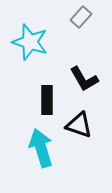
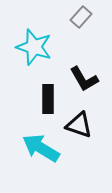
cyan star: moved 4 px right, 5 px down
black rectangle: moved 1 px right, 1 px up
cyan arrow: rotated 42 degrees counterclockwise
